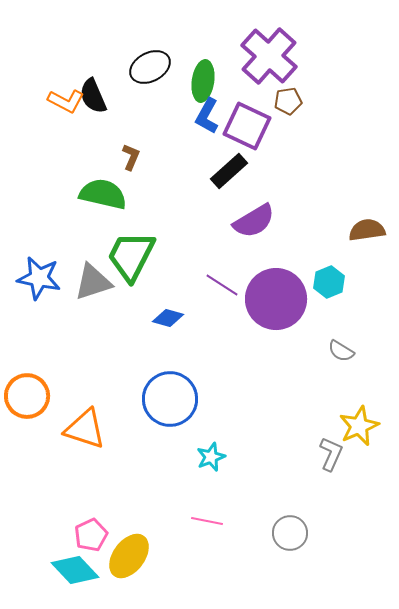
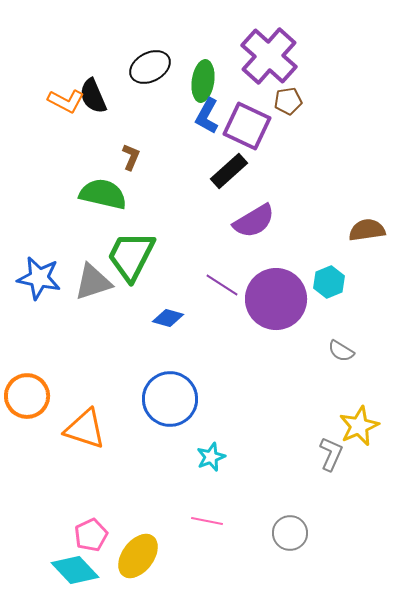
yellow ellipse: moved 9 px right
